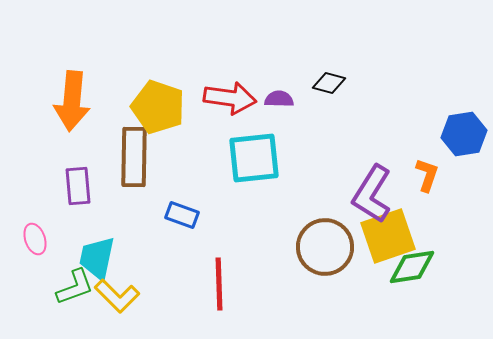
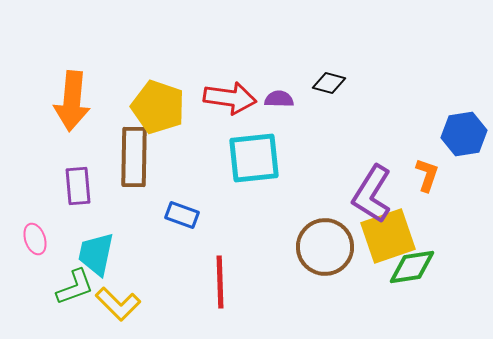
cyan trapezoid: moved 1 px left, 4 px up
red line: moved 1 px right, 2 px up
yellow L-shape: moved 1 px right, 8 px down
